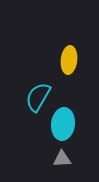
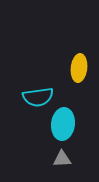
yellow ellipse: moved 10 px right, 8 px down
cyan semicircle: rotated 128 degrees counterclockwise
